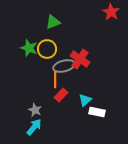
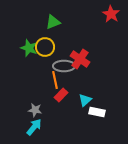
red star: moved 2 px down
yellow circle: moved 2 px left, 2 px up
gray ellipse: rotated 15 degrees clockwise
orange line: moved 1 px down; rotated 12 degrees counterclockwise
gray star: rotated 16 degrees counterclockwise
